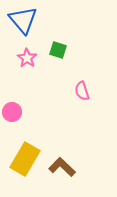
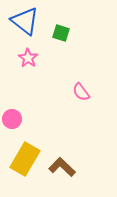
blue triangle: moved 2 px right, 1 px down; rotated 12 degrees counterclockwise
green square: moved 3 px right, 17 px up
pink star: moved 1 px right
pink semicircle: moved 1 px left, 1 px down; rotated 18 degrees counterclockwise
pink circle: moved 7 px down
